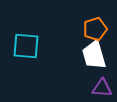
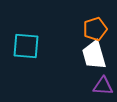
purple triangle: moved 1 px right, 2 px up
